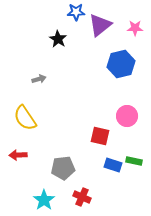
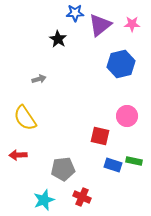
blue star: moved 1 px left, 1 px down
pink star: moved 3 px left, 4 px up
gray pentagon: moved 1 px down
cyan star: rotated 15 degrees clockwise
